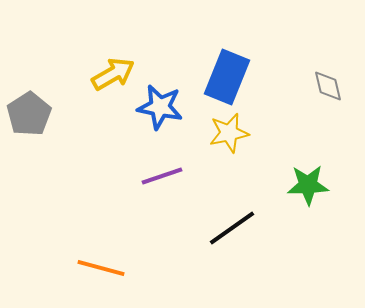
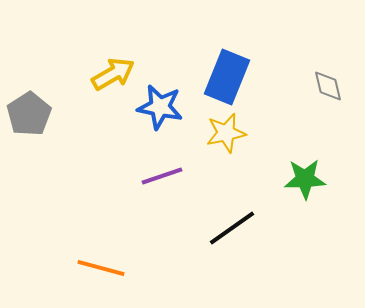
yellow star: moved 3 px left
green star: moved 3 px left, 6 px up
